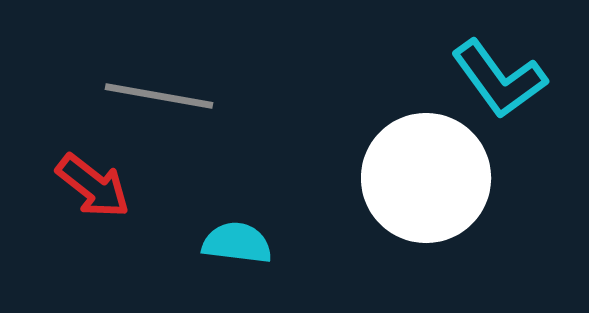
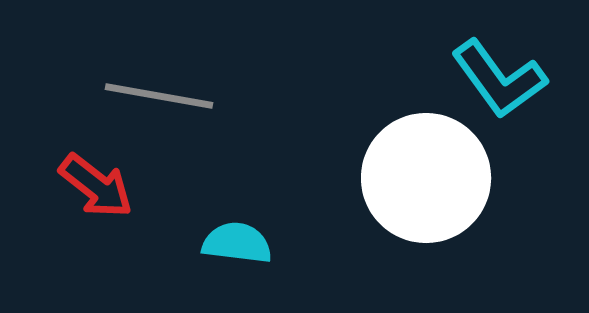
red arrow: moved 3 px right
